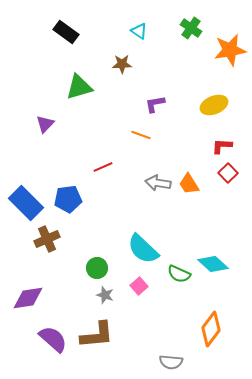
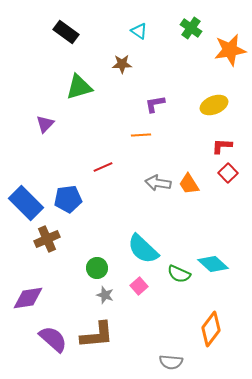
orange line: rotated 24 degrees counterclockwise
